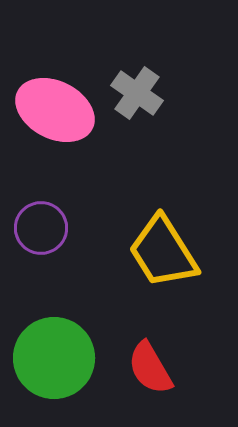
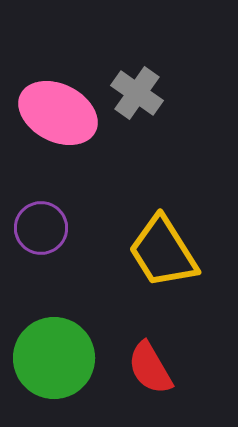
pink ellipse: moved 3 px right, 3 px down
